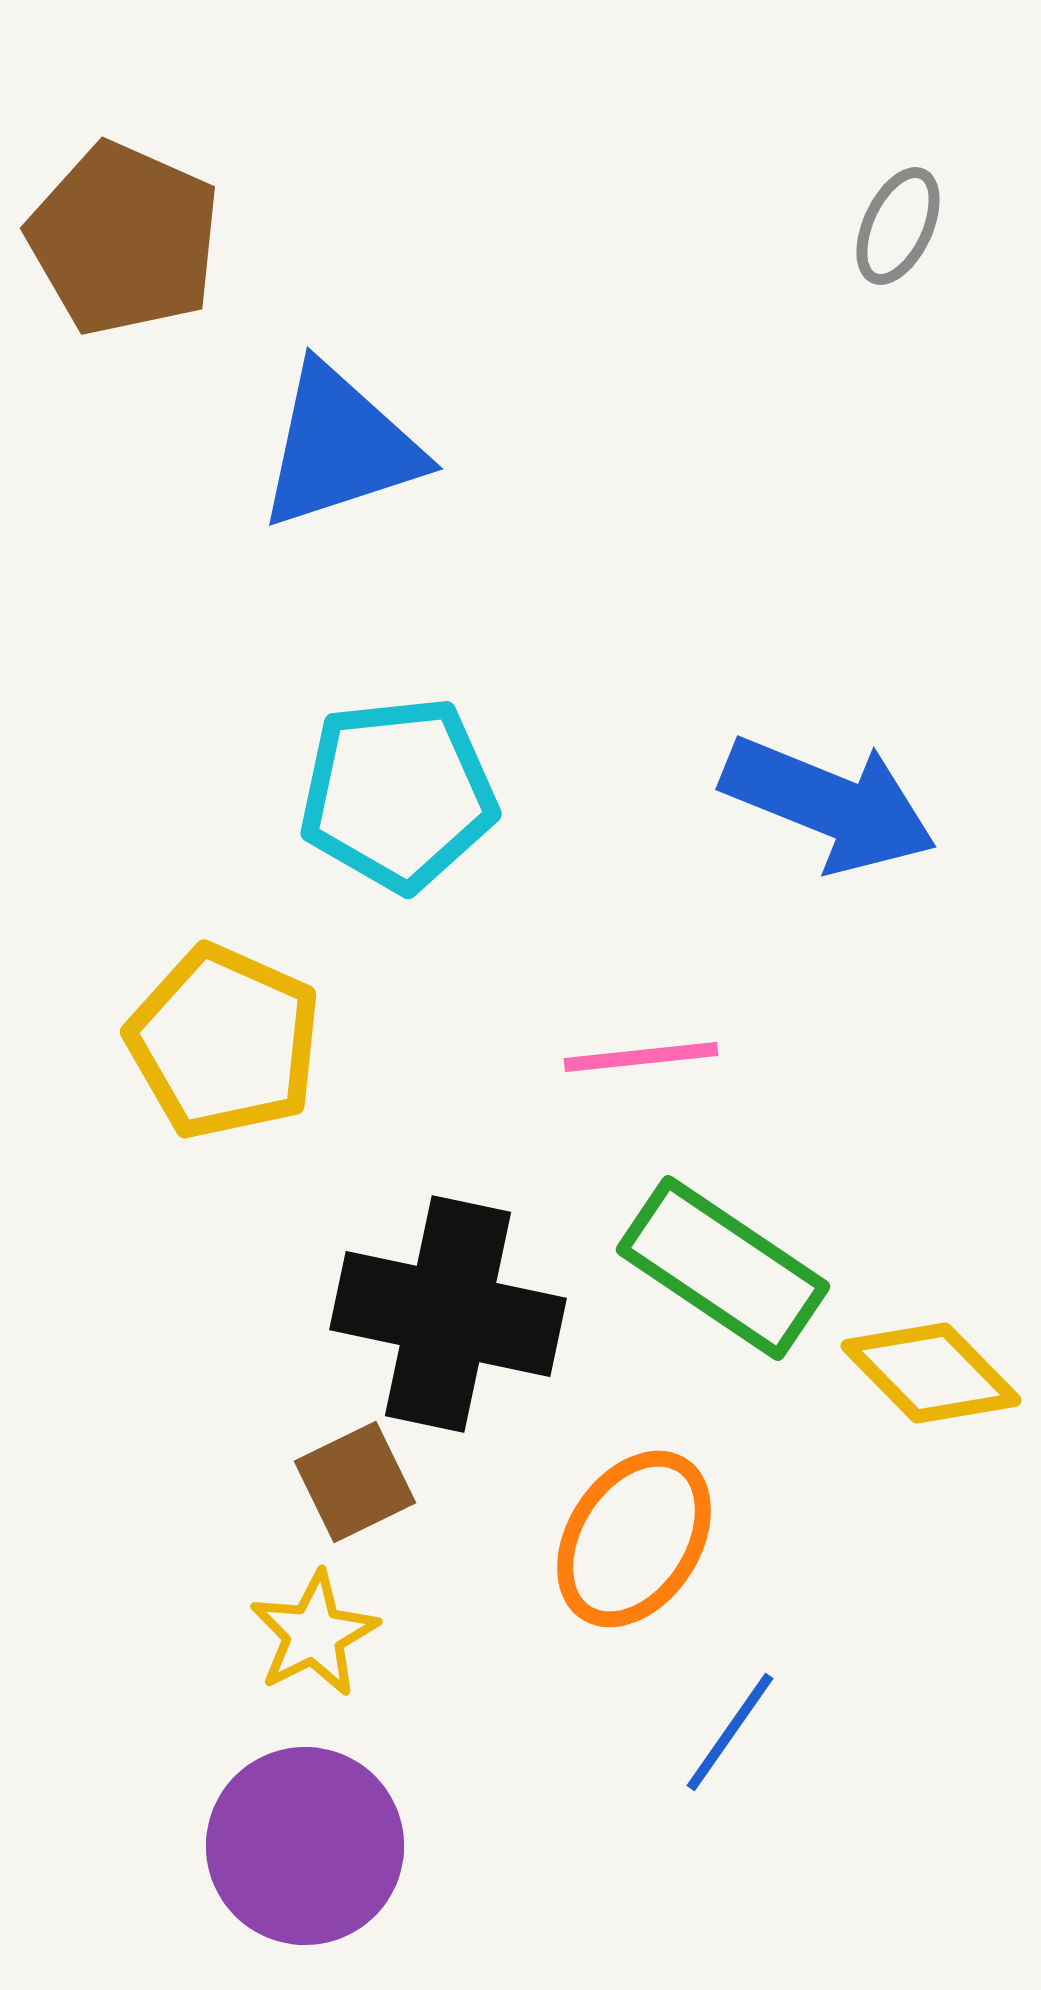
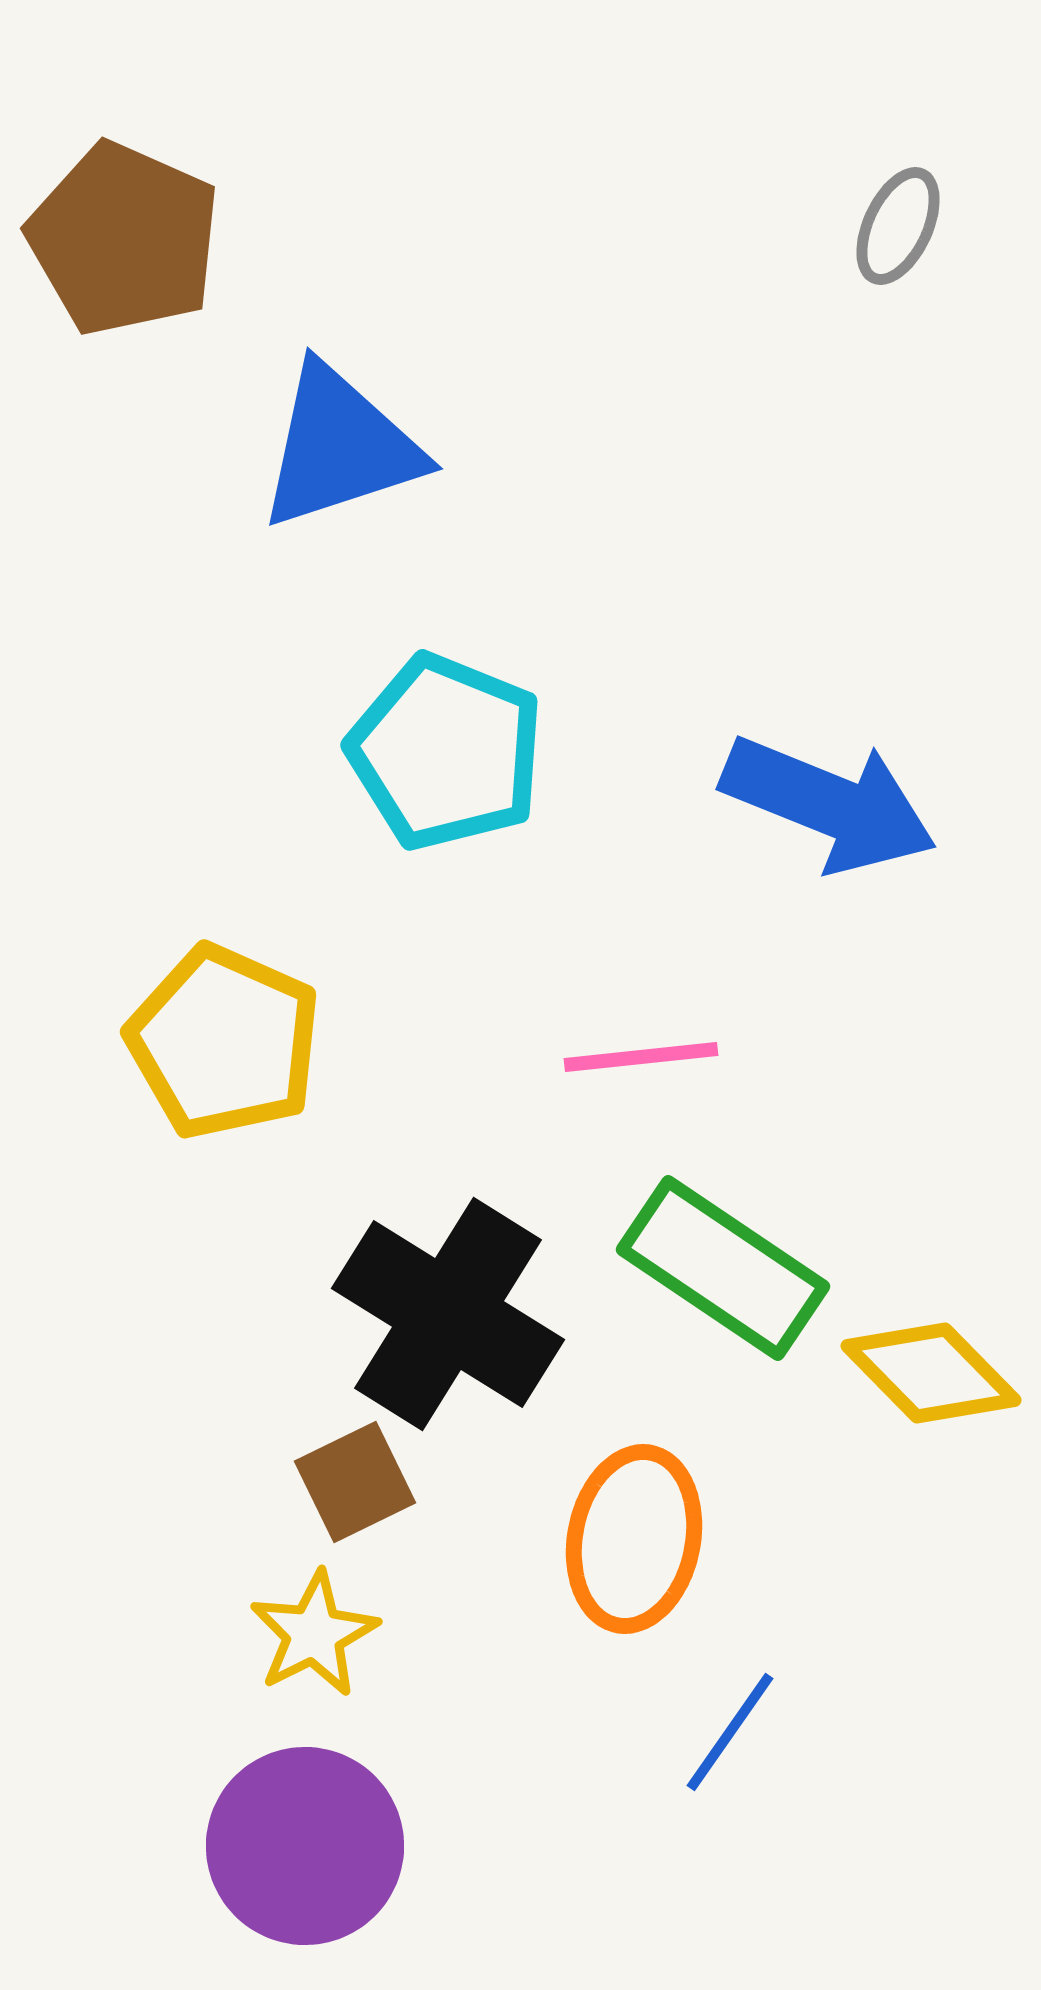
cyan pentagon: moved 48 px right, 42 px up; rotated 28 degrees clockwise
black cross: rotated 20 degrees clockwise
orange ellipse: rotated 22 degrees counterclockwise
